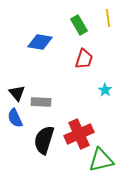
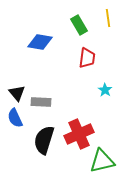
red trapezoid: moved 3 px right, 1 px up; rotated 10 degrees counterclockwise
green triangle: moved 1 px right, 1 px down
